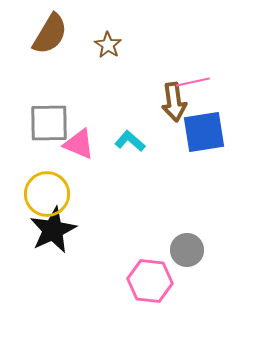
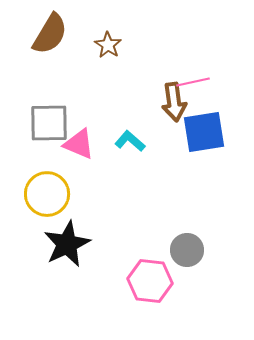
black star: moved 14 px right, 14 px down
